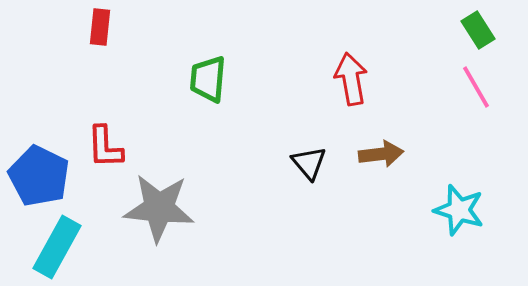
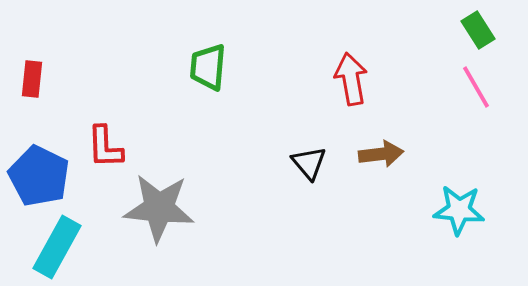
red rectangle: moved 68 px left, 52 px down
green trapezoid: moved 12 px up
cyan star: rotated 12 degrees counterclockwise
